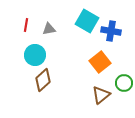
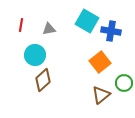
red line: moved 5 px left
